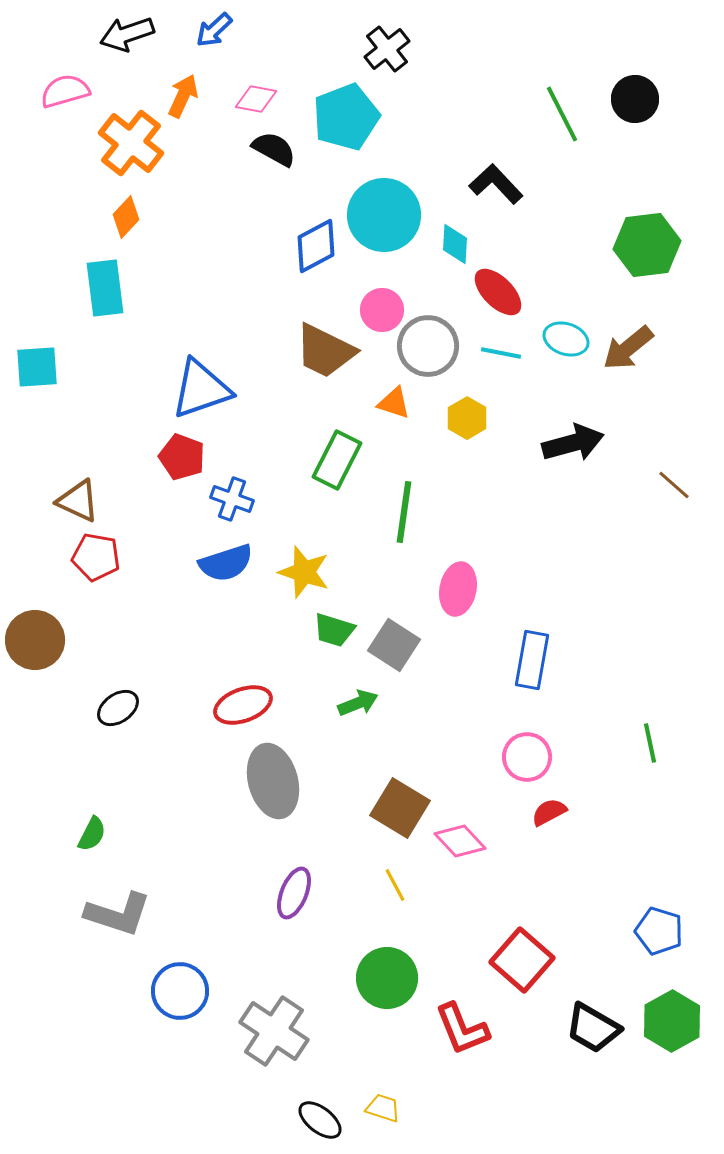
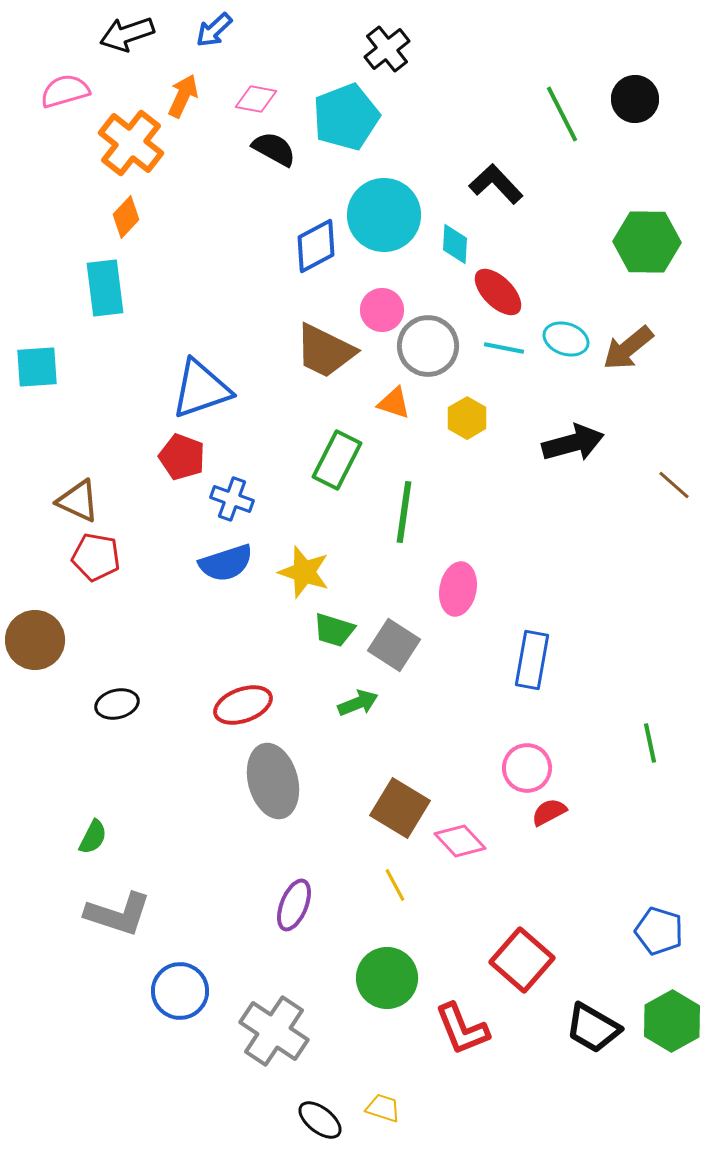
green hexagon at (647, 245): moved 3 px up; rotated 8 degrees clockwise
cyan line at (501, 353): moved 3 px right, 5 px up
black ellipse at (118, 708): moved 1 px left, 4 px up; rotated 21 degrees clockwise
pink circle at (527, 757): moved 11 px down
green semicircle at (92, 834): moved 1 px right, 3 px down
purple ellipse at (294, 893): moved 12 px down
